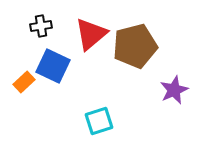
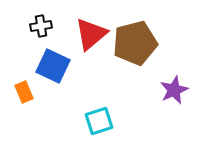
brown pentagon: moved 3 px up
orange rectangle: moved 10 px down; rotated 70 degrees counterclockwise
